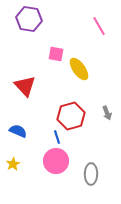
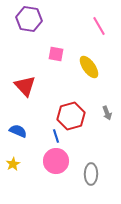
yellow ellipse: moved 10 px right, 2 px up
blue line: moved 1 px left, 1 px up
